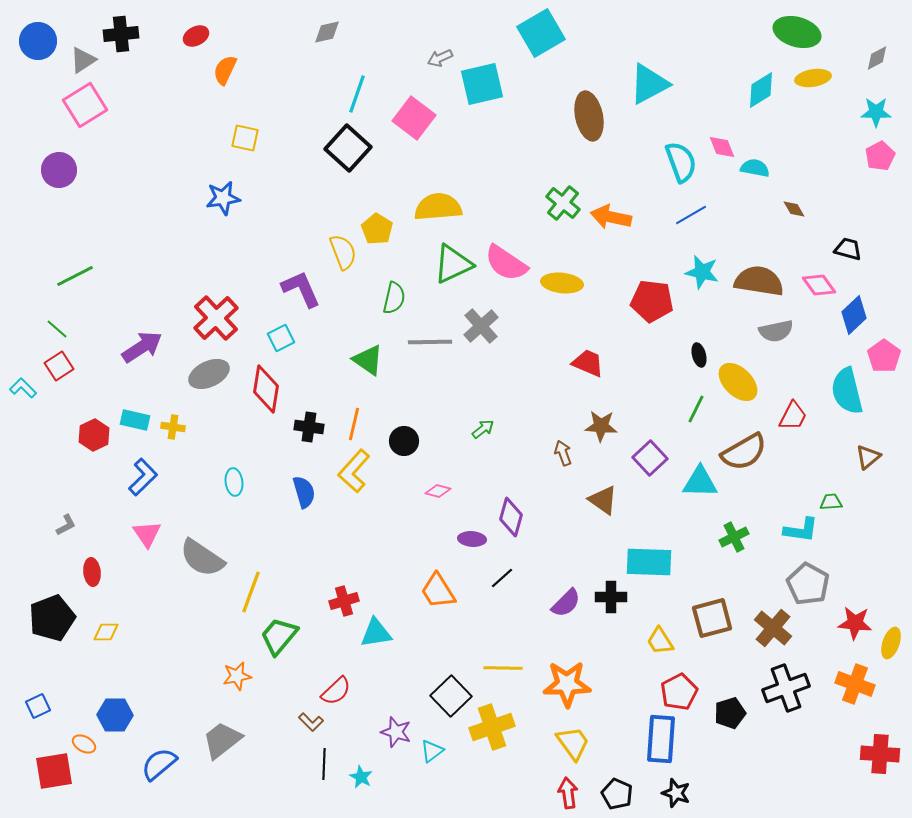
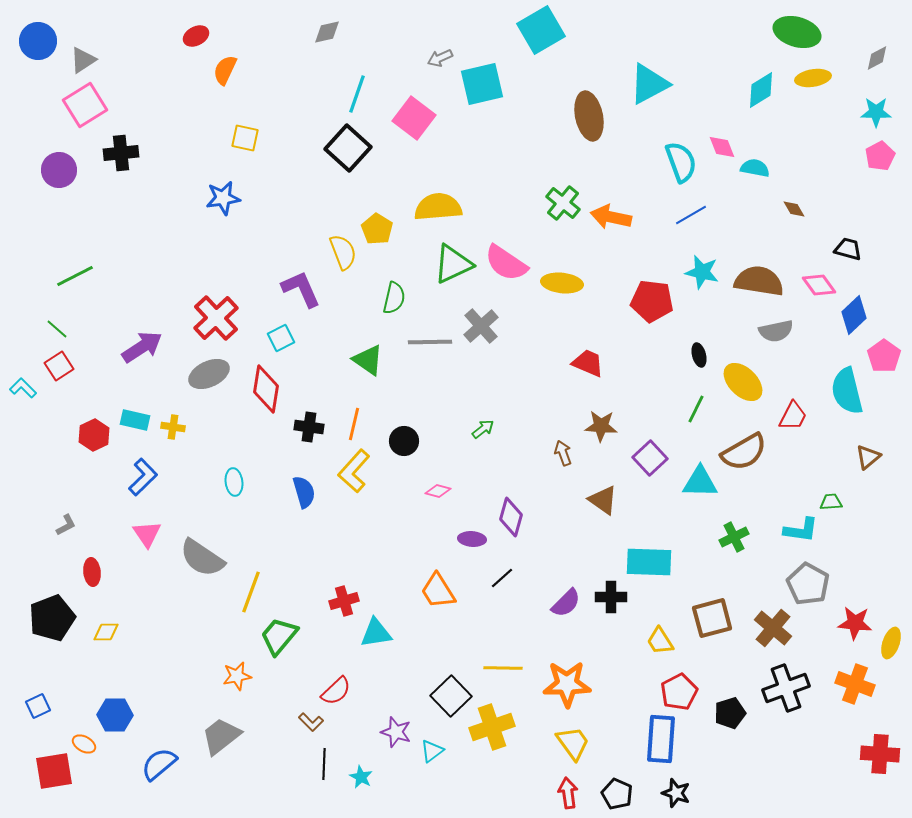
cyan square at (541, 33): moved 3 px up
black cross at (121, 34): moved 119 px down
yellow ellipse at (738, 382): moved 5 px right
gray trapezoid at (222, 740): moved 1 px left, 4 px up
